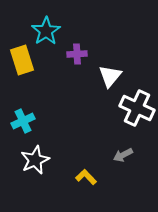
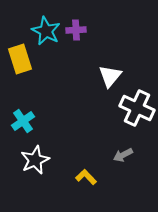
cyan star: rotated 12 degrees counterclockwise
purple cross: moved 1 px left, 24 px up
yellow rectangle: moved 2 px left, 1 px up
cyan cross: rotated 10 degrees counterclockwise
